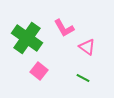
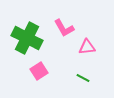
green cross: rotated 8 degrees counterclockwise
pink triangle: rotated 42 degrees counterclockwise
pink square: rotated 18 degrees clockwise
